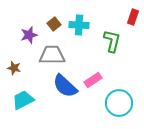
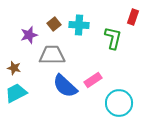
green L-shape: moved 1 px right, 3 px up
cyan trapezoid: moved 7 px left, 7 px up
